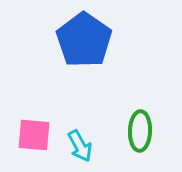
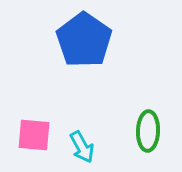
green ellipse: moved 8 px right
cyan arrow: moved 2 px right, 1 px down
